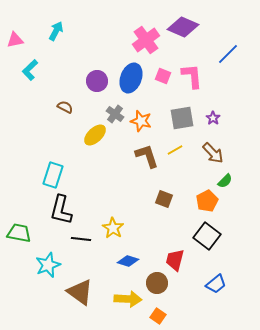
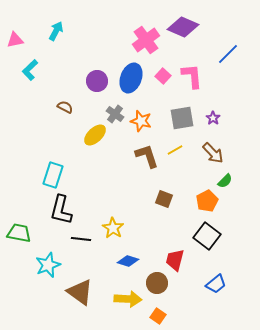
pink square: rotated 21 degrees clockwise
